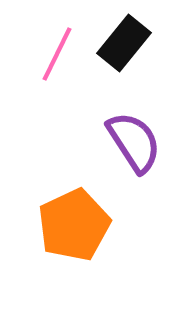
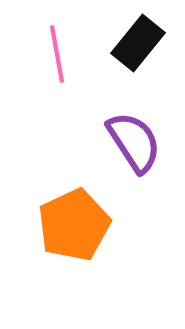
black rectangle: moved 14 px right
pink line: rotated 36 degrees counterclockwise
